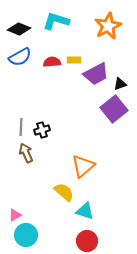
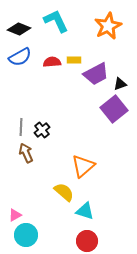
cyan L-shape: rotated 48 degrees clockwise
black cross: rotated 21 degrees counterclockwise
